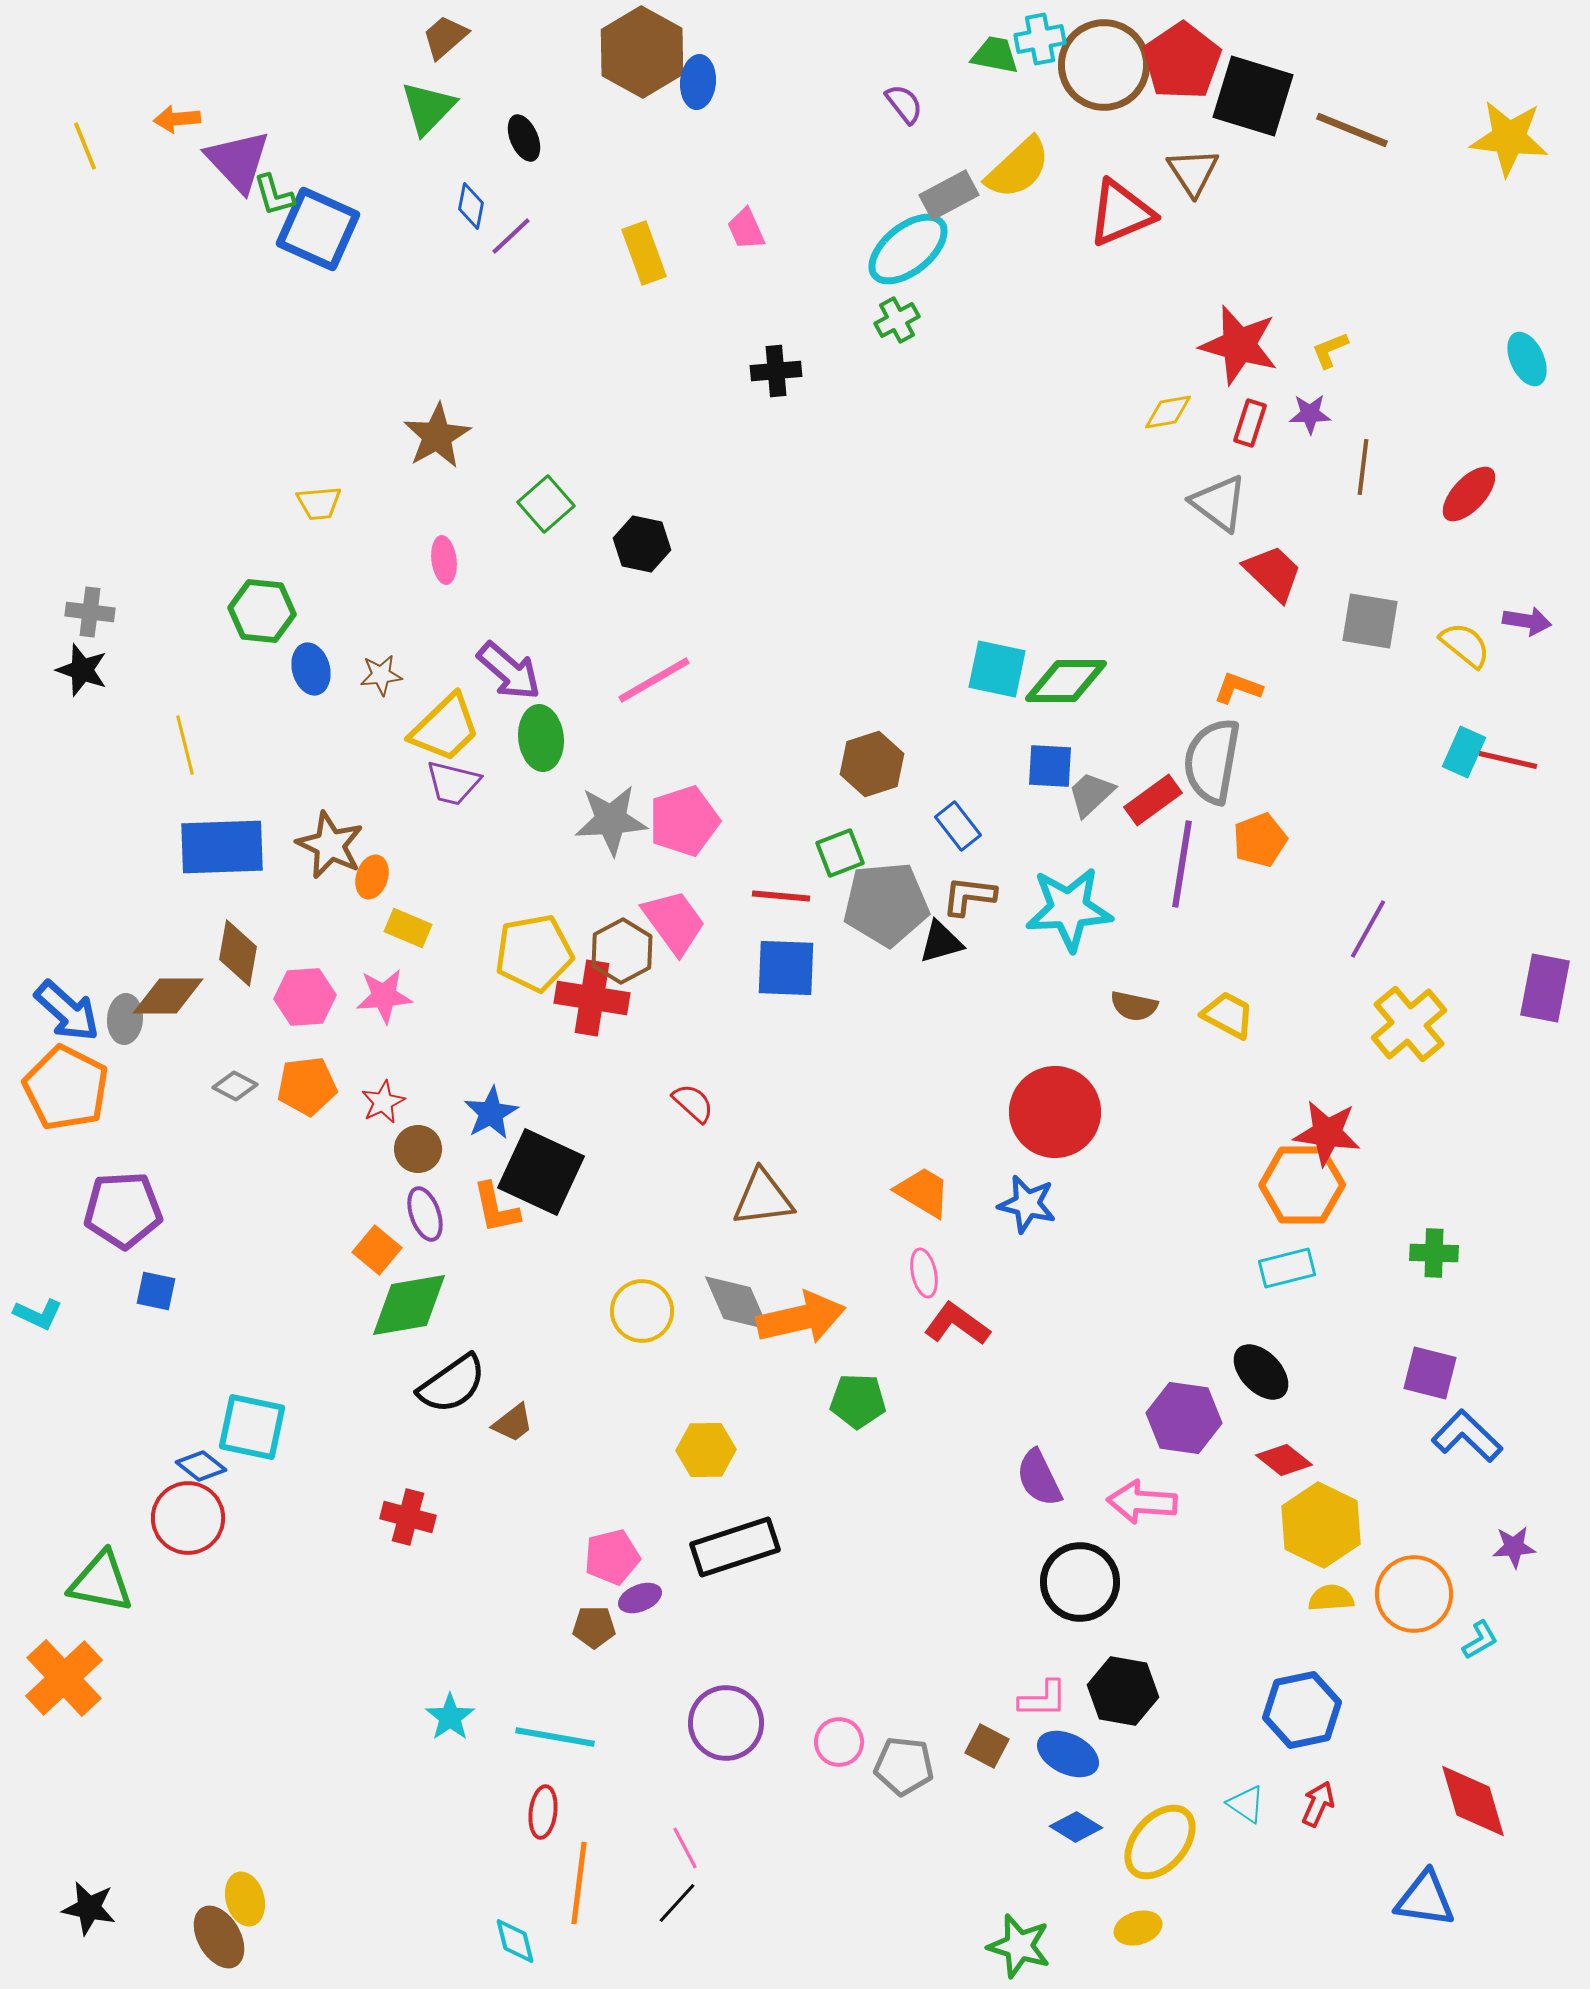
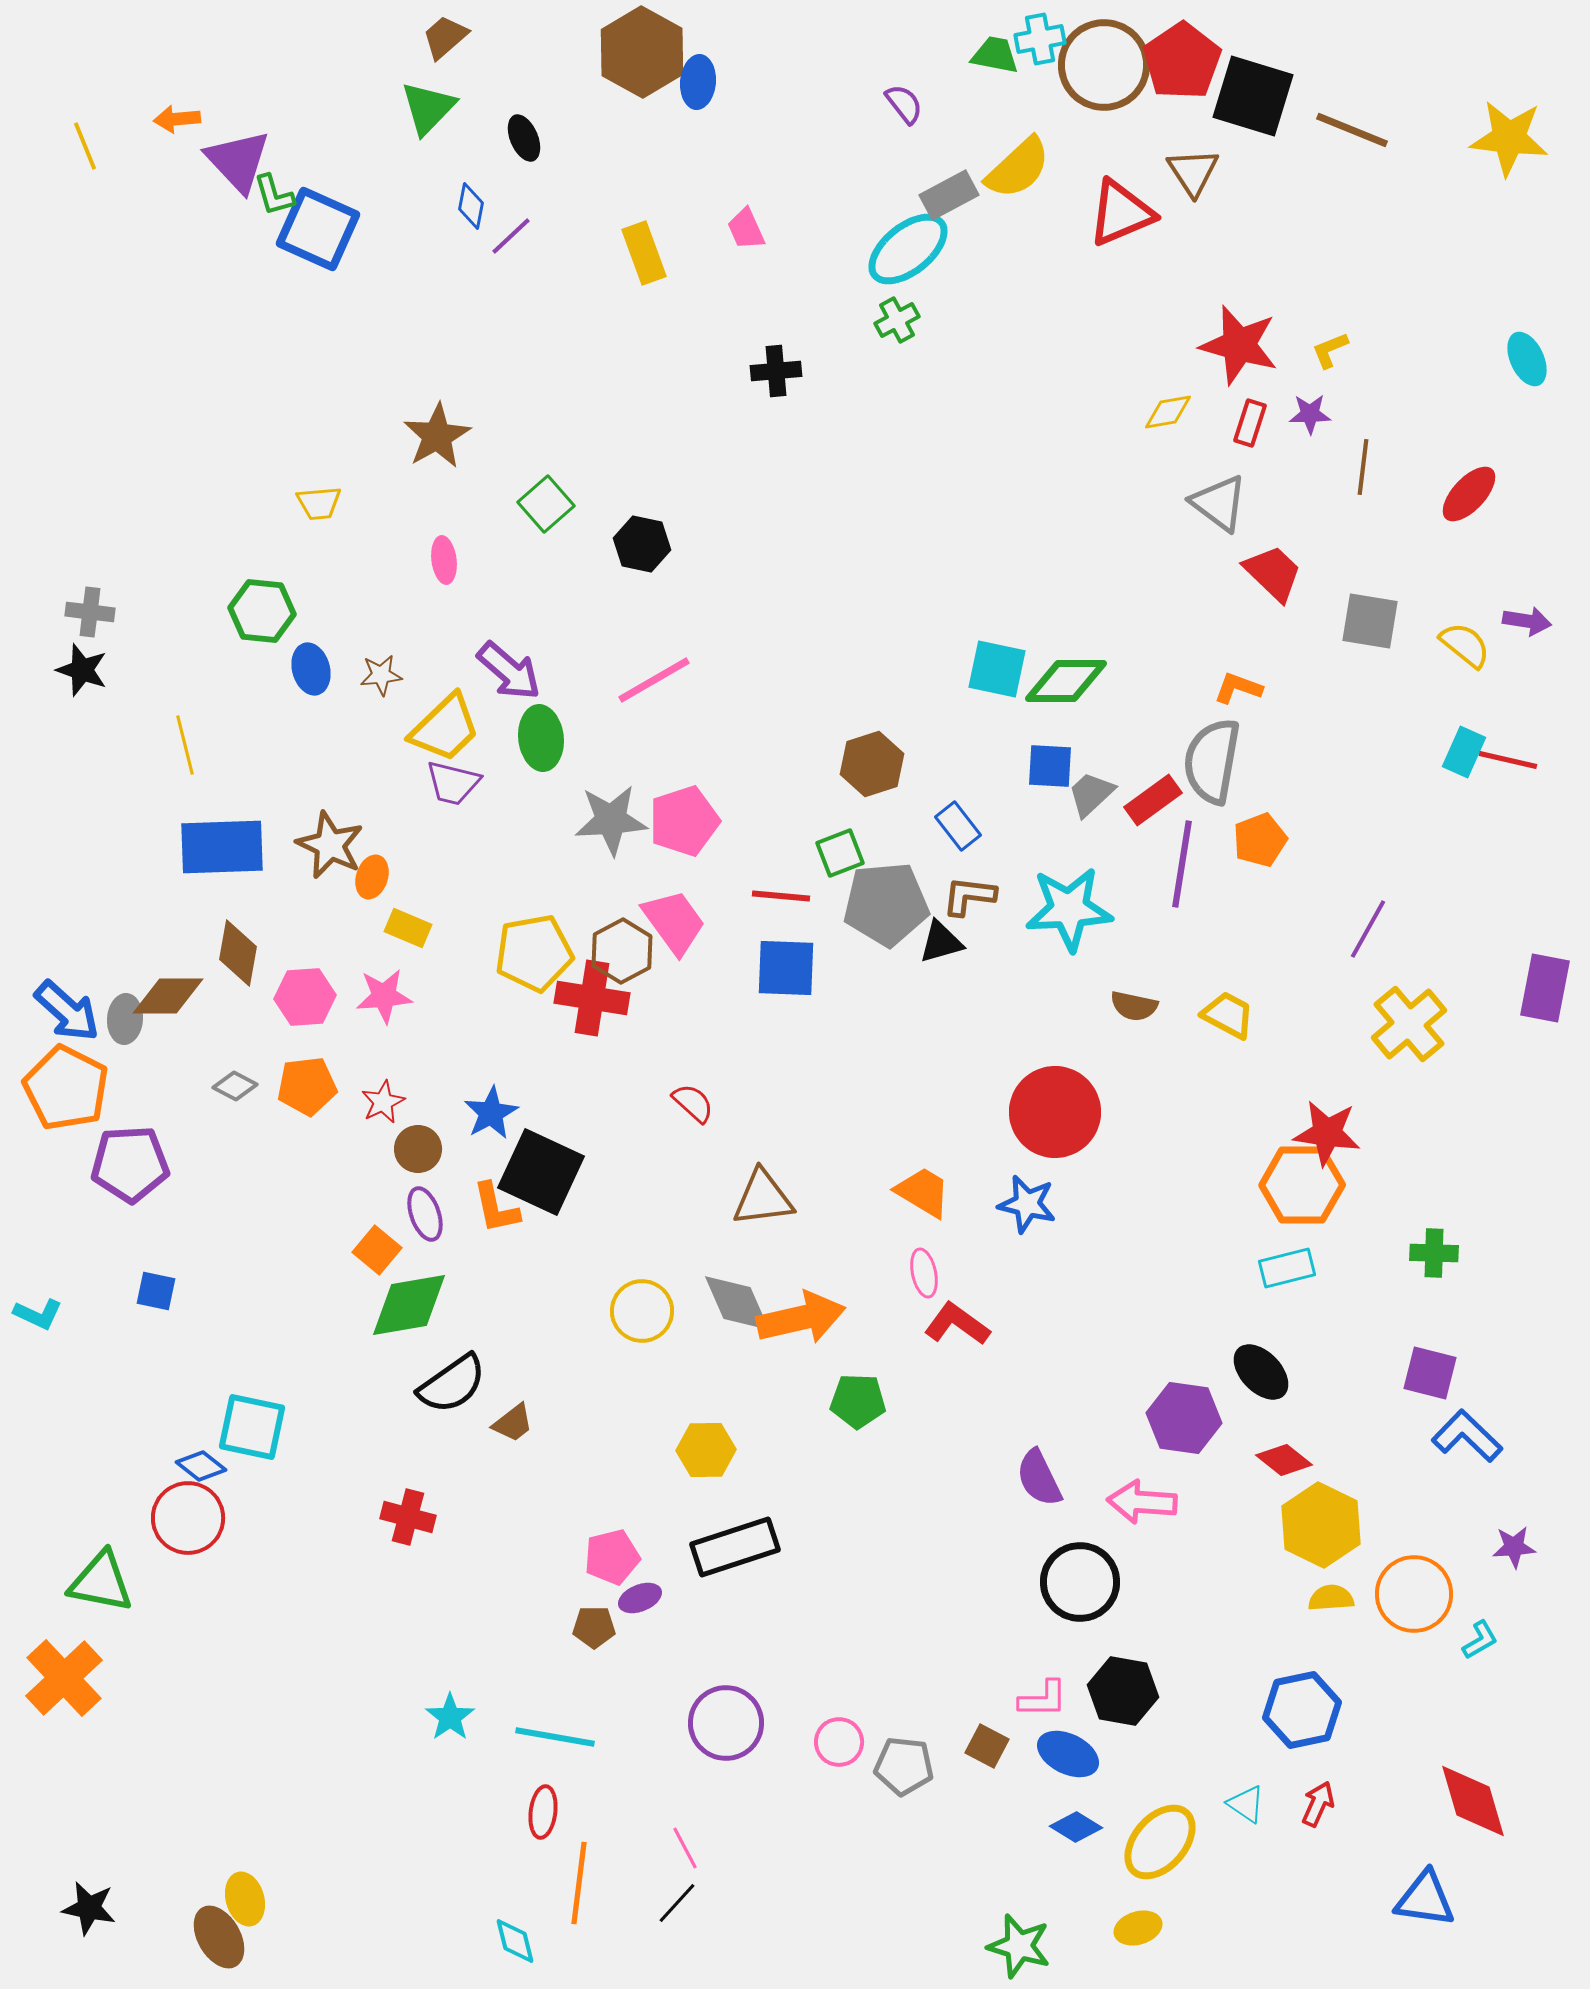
purple pentagon at (123, 1210): moved 7 px right, 46 px up
